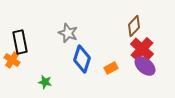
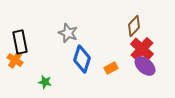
orange cross: moved 3 px right
